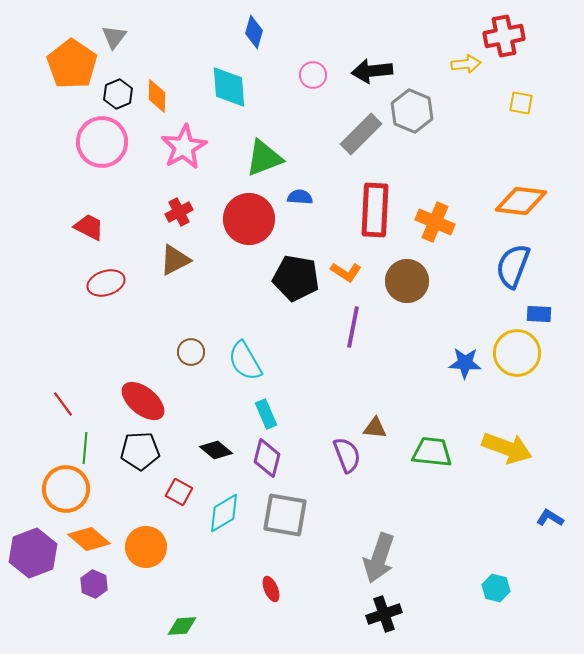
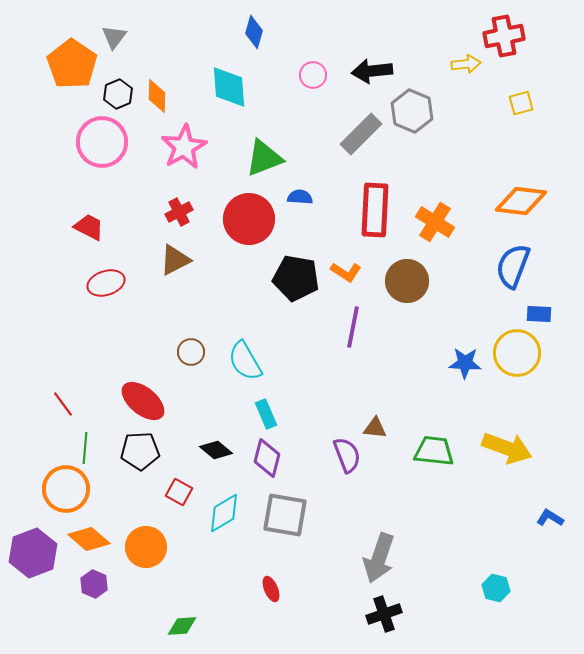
yellow square at (521, 103): rotated 25 degrees counterclockwise
orange cross at (435, 222): rotated 9 degrees clockwise
green trapezoid at (432, 452): moved 2 px right, 1 px up
